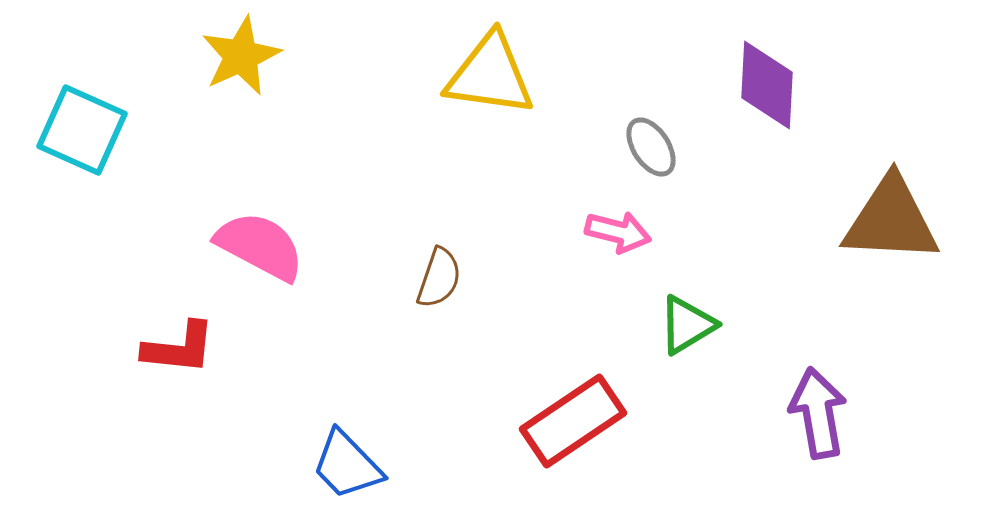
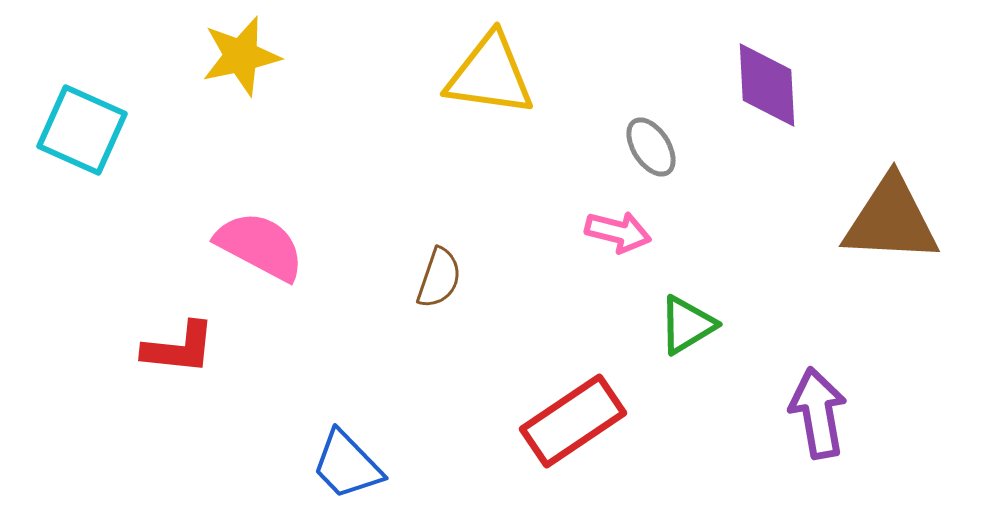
yellow star: rotated 12 degrees clockwise
purple diamond: rotated 6 degrees counterclockwise
